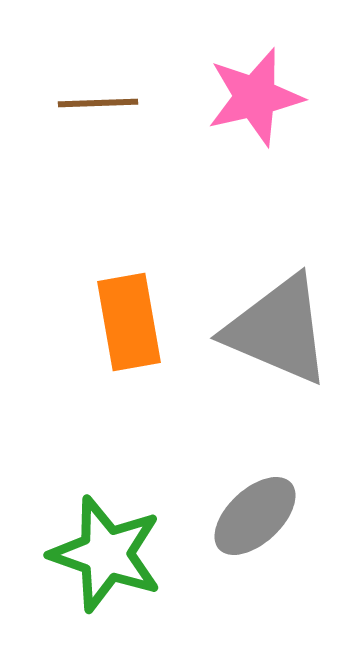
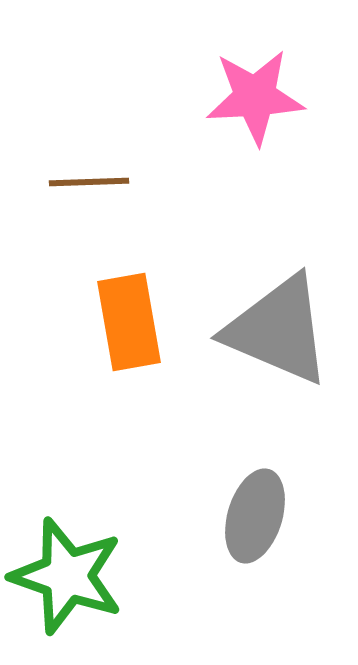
pink star: rotated 10 degrees clockwise
brown line: moved 9 px left, 79 px down
gray ellipse: rotated 30 degrees counterclockwise
green star: moved 39 px left, 22 px down
